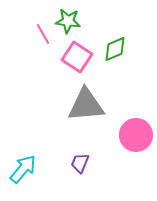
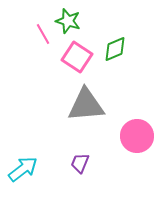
green star: rotated 10 degrees clockwise
pink circle: moved 1 px right, 1 px down
cyan arrow: rotated 12 degrees clockwise
